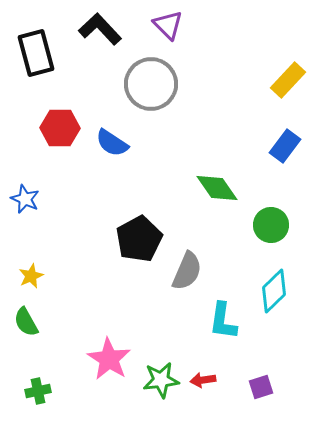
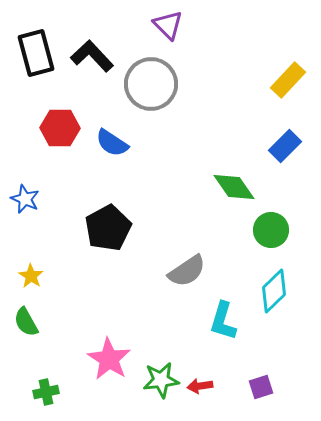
black L-shape: moved 8 px left, 27 px down
blue rectangle: rotated 8 degrees clockwise
green diamond: moved 17 px right, 1 px up
green circle: moved 5 px down
black pentagon: moved 31 px left, 11 px up
gray semicircle: rotated 33 degrees clockwise
yellow star: rotated 15 degrees counterclockwise
cyan L-shape: rotated 9 degrees clockwise
red arrow: moved 3 px left, 6 px down
green cross: moved 8 px right, 1 px down
